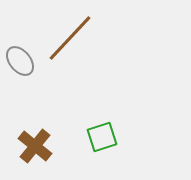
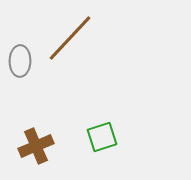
gray ellipse: rotated 40 degrees clockwise
brown cross: moved 1 px right; rotated 28 degrees clockwise
